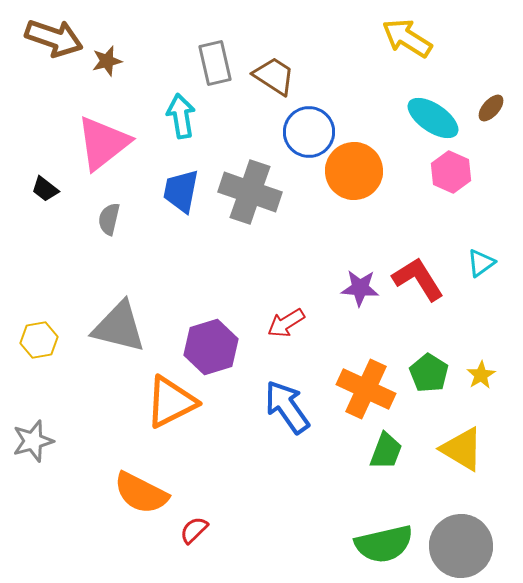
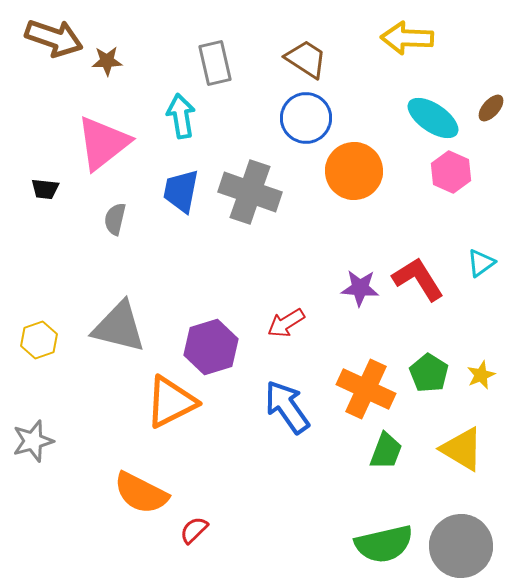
yellow arrow: rotated 30 degrees counterclockwise
brown star: rotated 12 degrees clockwise
brown trapezoid: moved 32 px right, 17 px up
blue circle: moved 3 px left, 14 px up
black trapezoid: rotated 32 degrees counterclockwise
gray semicircle: moved 6 px right
yellow hexagon: rotated 9 degrees counterclockwise
yellow star: rotated 8 degrees clockwise
